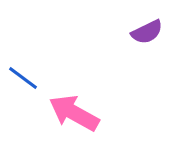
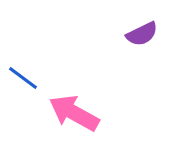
purple semicircle: moved 5 px left, 2 px down
